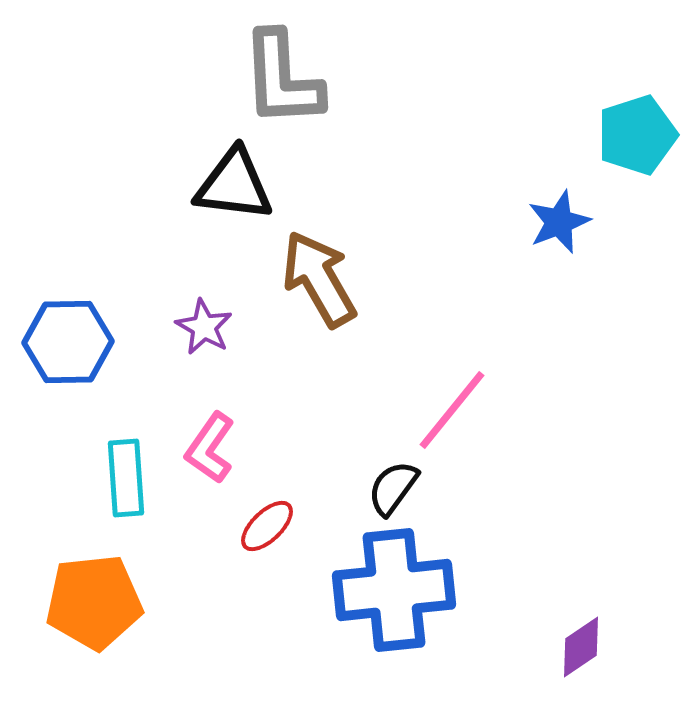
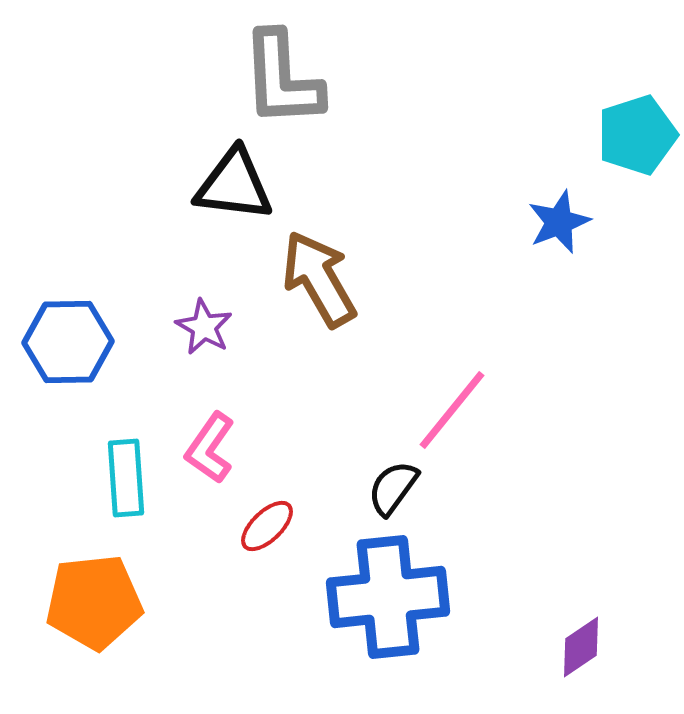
blue cross: moved 6 px left, 7 px down
